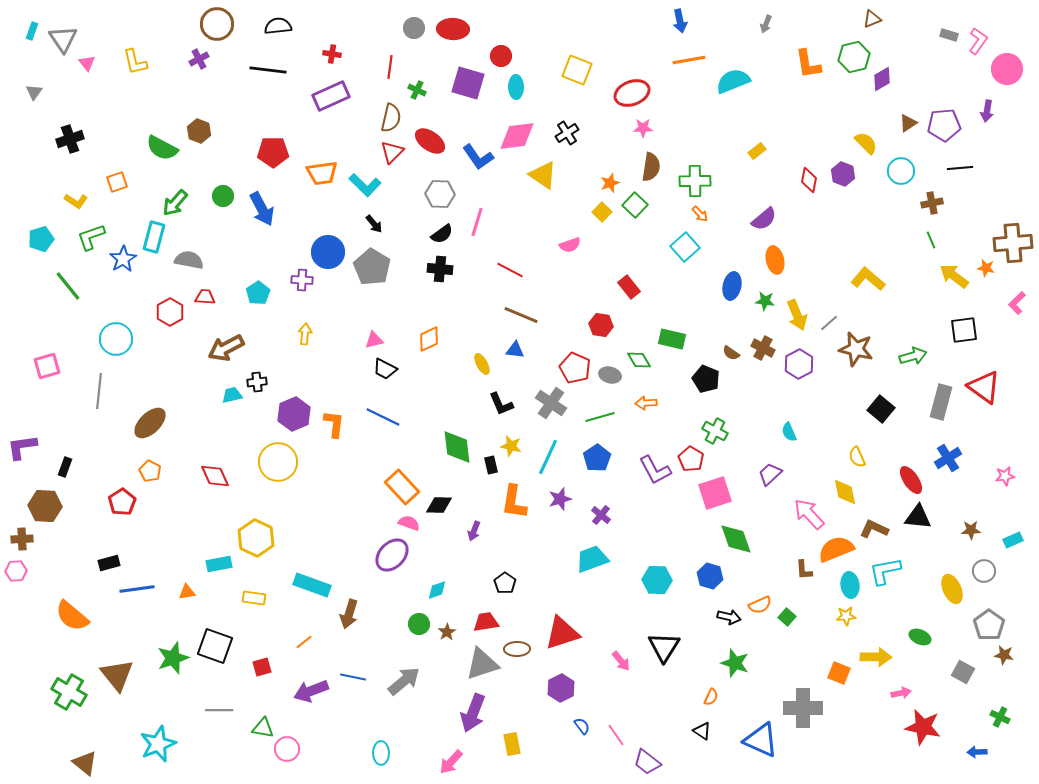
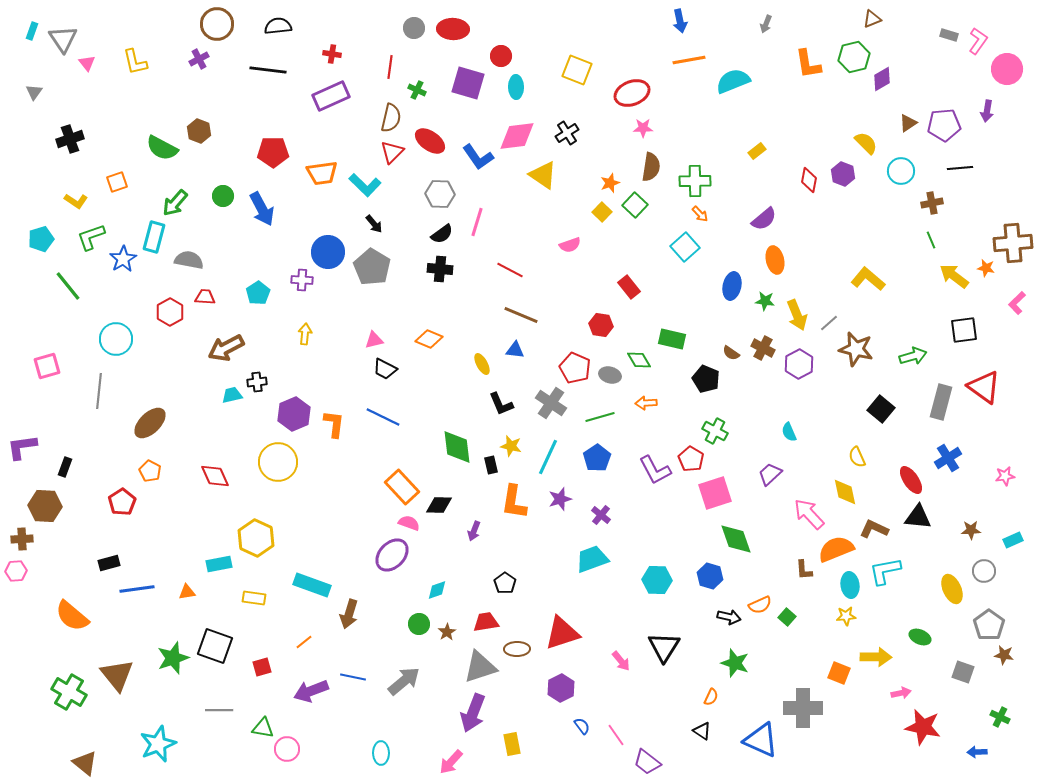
orange diamond at (429, 339): rotated 48 degrees clockwise
gray triangle at (482, 664): moved 2 px left, 3 px down
gray square at (963, 672): rotated 10 degrees counterclockwise
